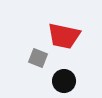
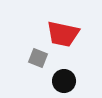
red trapezoid: moved 1 px left, 2 px up
